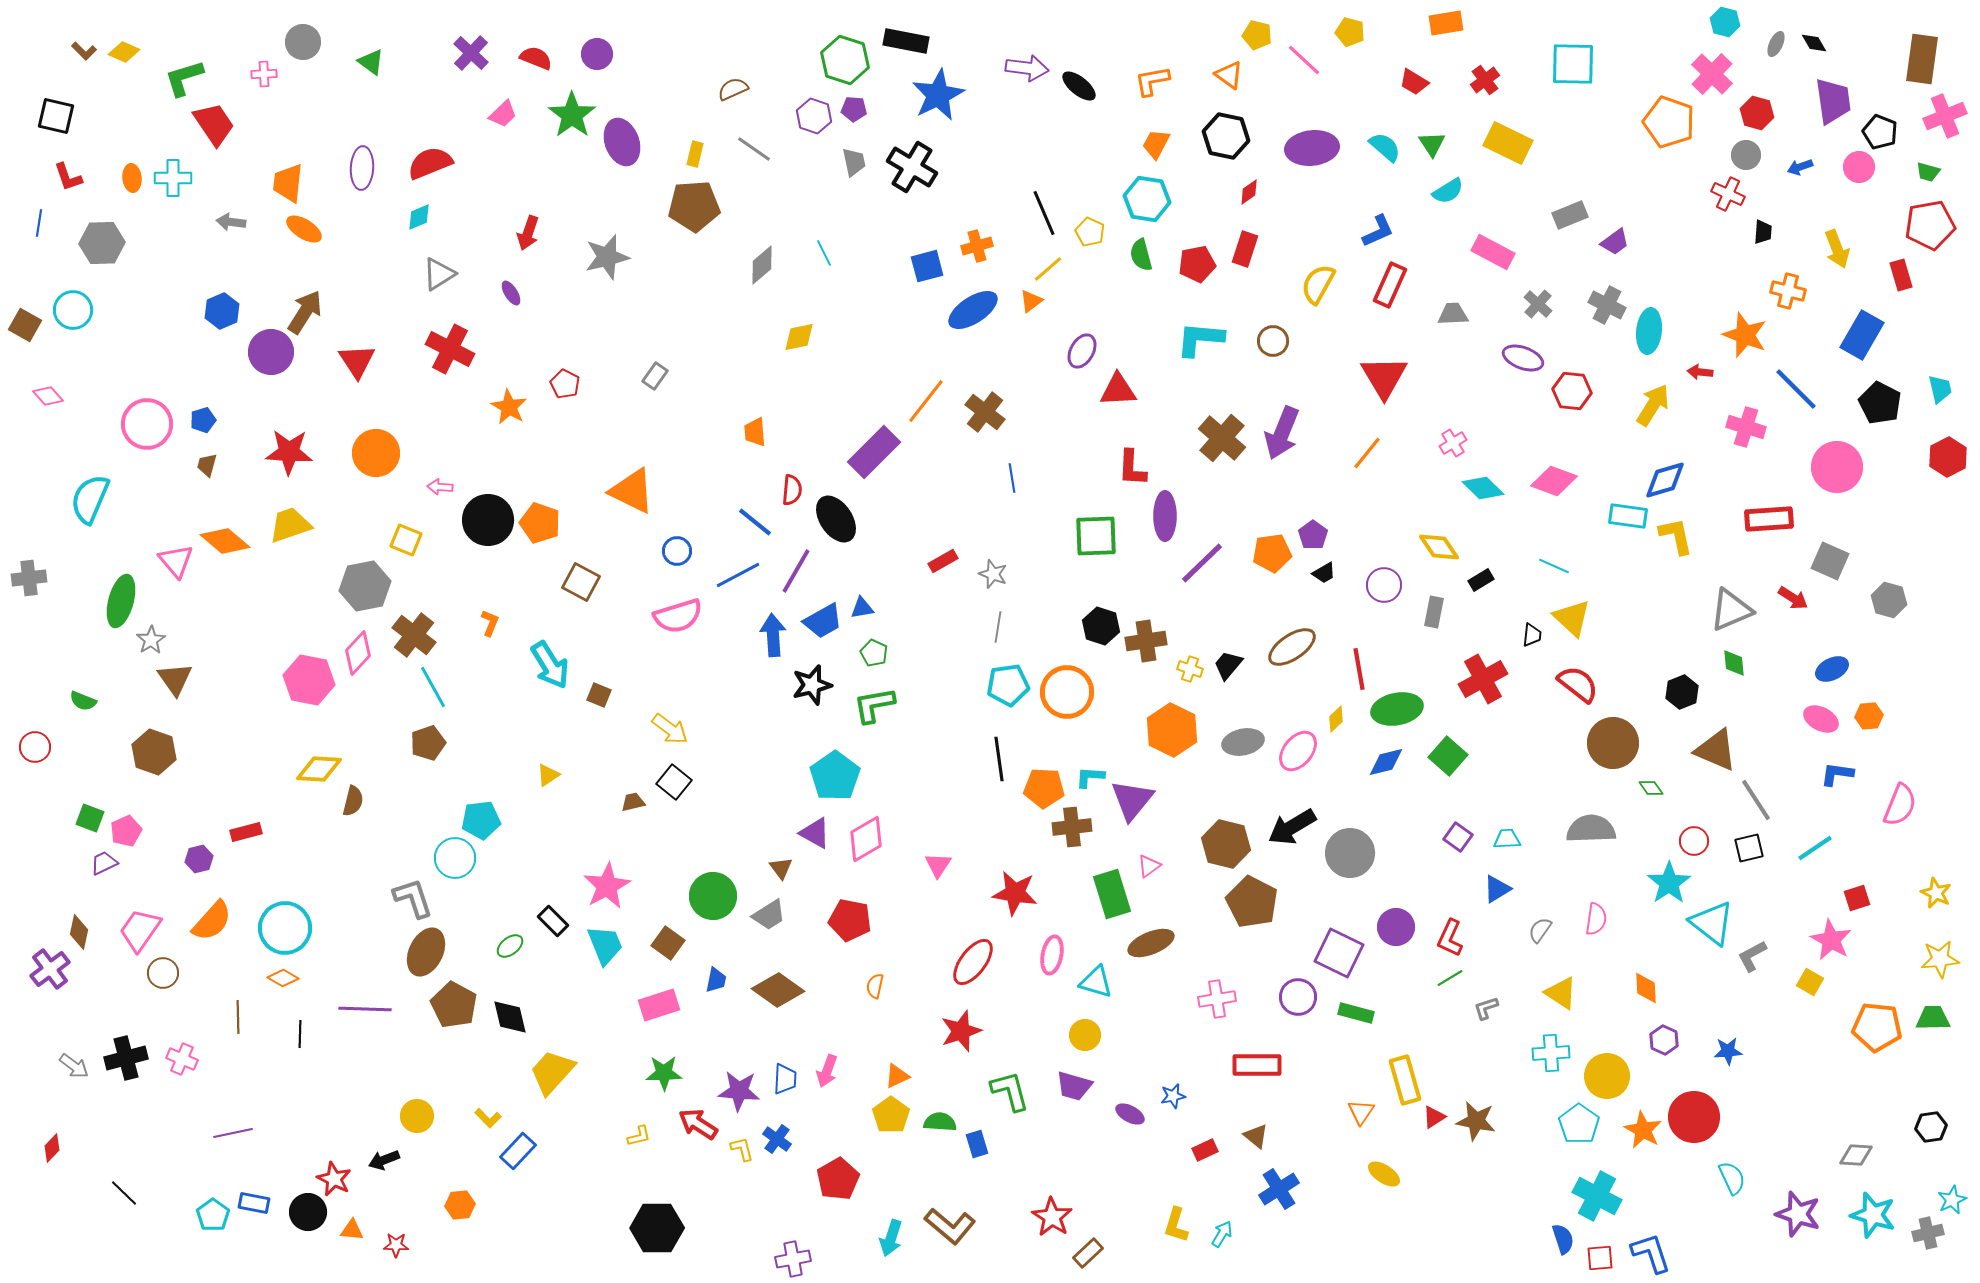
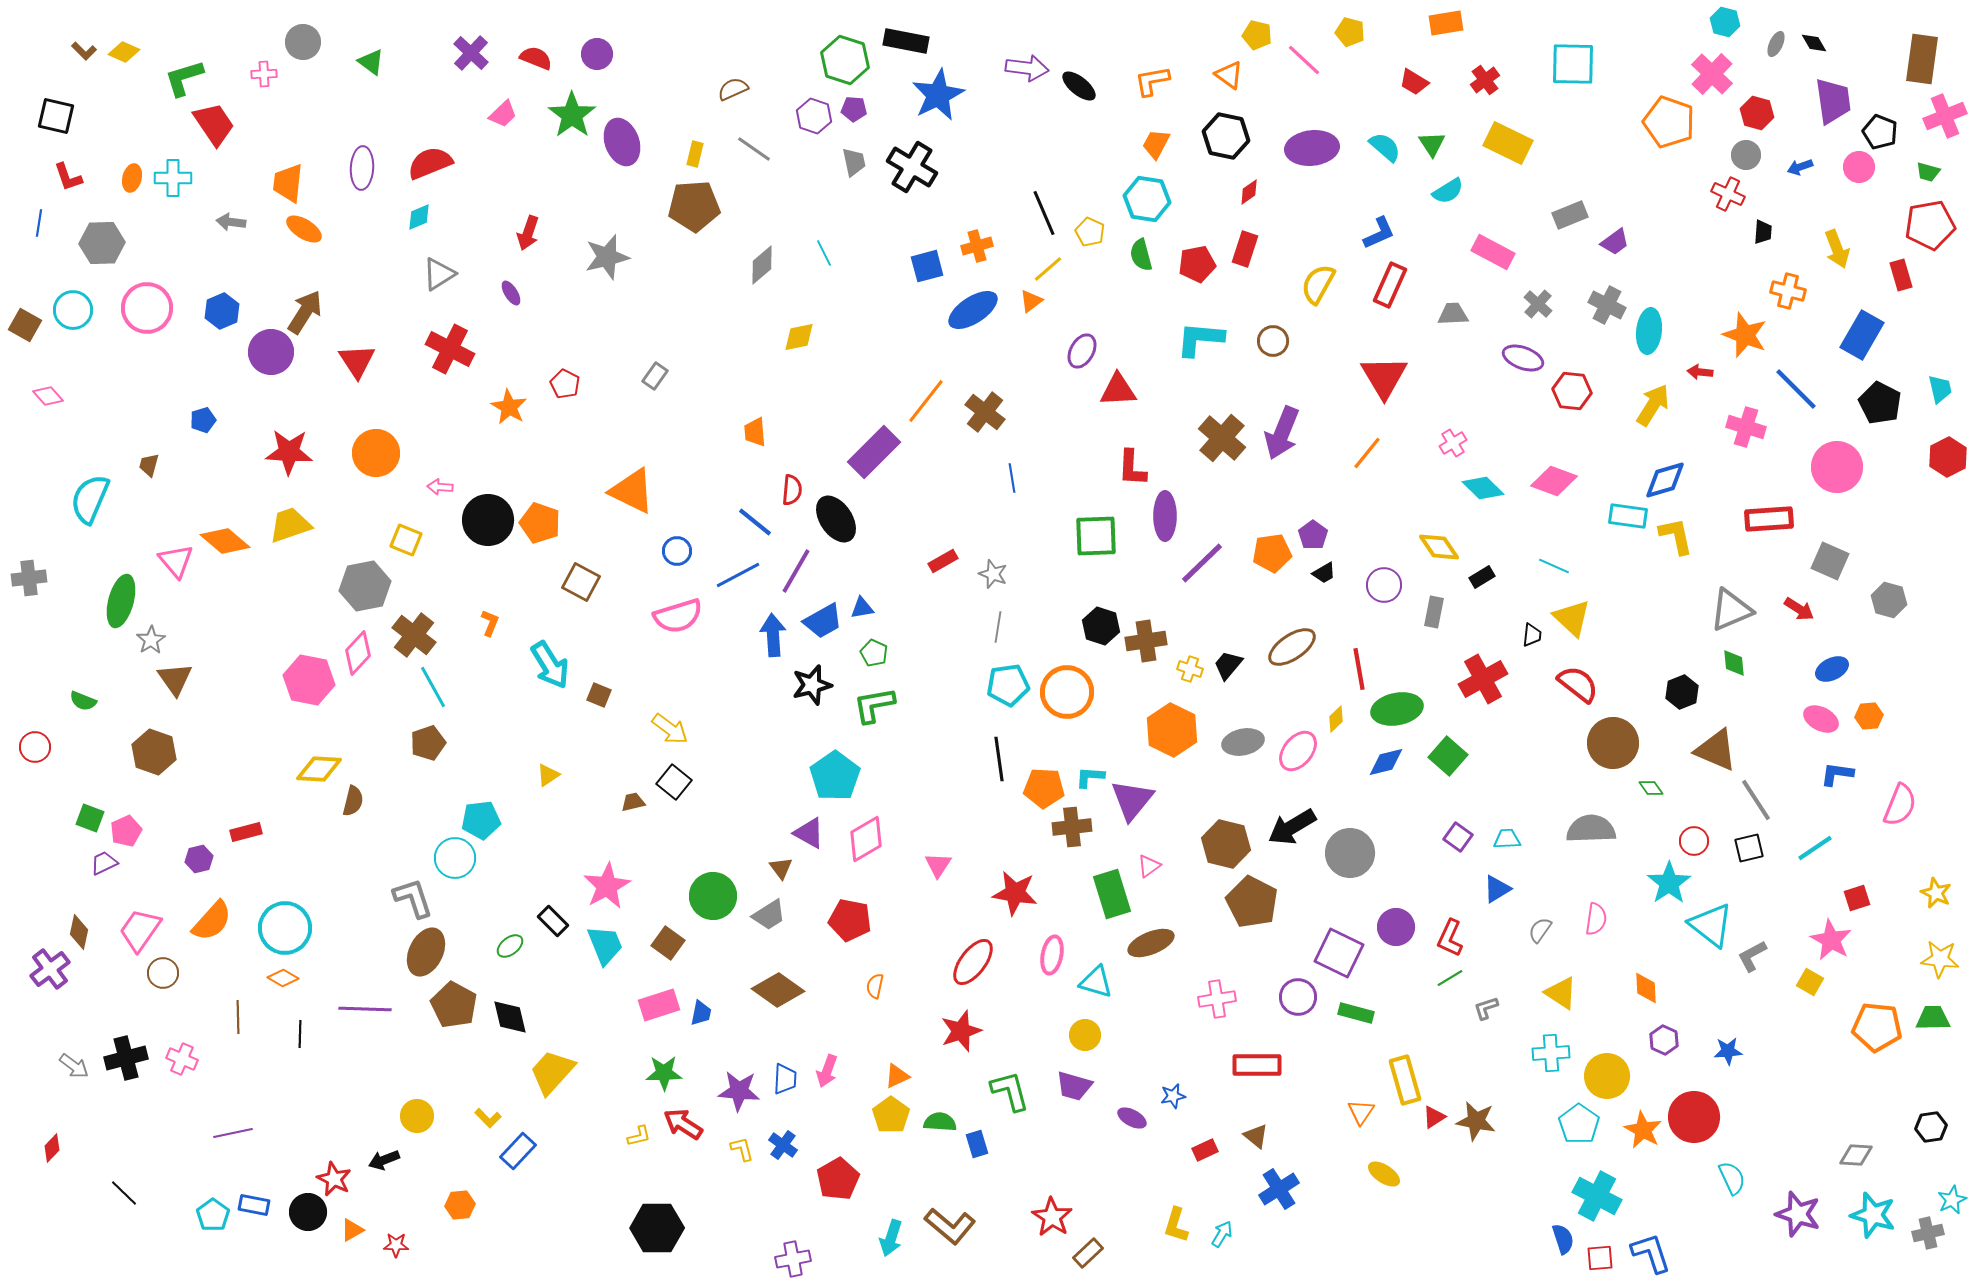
orange ellipse at (132, 178): rotated 20 degrees clockwise
blue L-shape at (1378, 231): moved 1 px right, 2 px down
pink circle at (147, 424): moved 116 px up
brown trapezoid at (207, 465): moved 58 px left
black rectangle at (1481, 580): moved 1 px right, 3 px up
red arrow at (1793, 598): moved 6 px right, 11 px down
purple triangle at (815, 833): moved 6 px left
cyan triangle at (1712, 923): moved 1 px left, 2 px down
yellow star at (1940, 959): rotated 12 degrees clockwise
blue trapezoid at (716, 980): moved 15 px left, 33 px down
purple ellipse at (1130, 1114): moved 2 px right, 4 px down
red arrow at (698, 1124): moved 15 px left
blue cross at (777, 1139): moved 6 px right, 6 px down
blue rectangle at (254, 1203): moved 2 px down
orange triangle at (352, 1230): rotated 35 degrees counterclockwise
